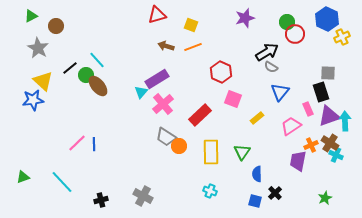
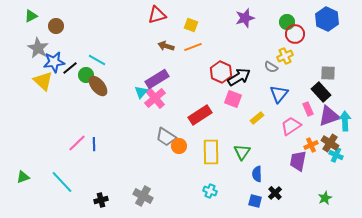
yellow cross at (342, 37): moved 57 px left, 19 px down
black arrow at (267, 52): moved 28 px left, 25 px down
cyan line at (97, 60): rotated 18 degrees counterclockwise
blue triangle at (280, 92): moved 1 px left, 2 px down
black rectangle at (321, 92): rotated 24 degrees counterclockwise
blue star at (33, 100): moved 21 px right, 38 px up
pink cross at (163, 104): moved 8 px left, 6 px up
red rectangle at (200, 115): rotated 10 degrees clockwise
